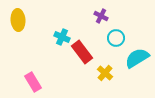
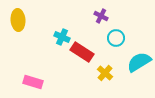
red rectangle: rotated 20 degrees counterclockwise
cyan semicircle: moved 2 px right, 4 px down
pink rectangle: rotated 42 degrees counterclockwise
